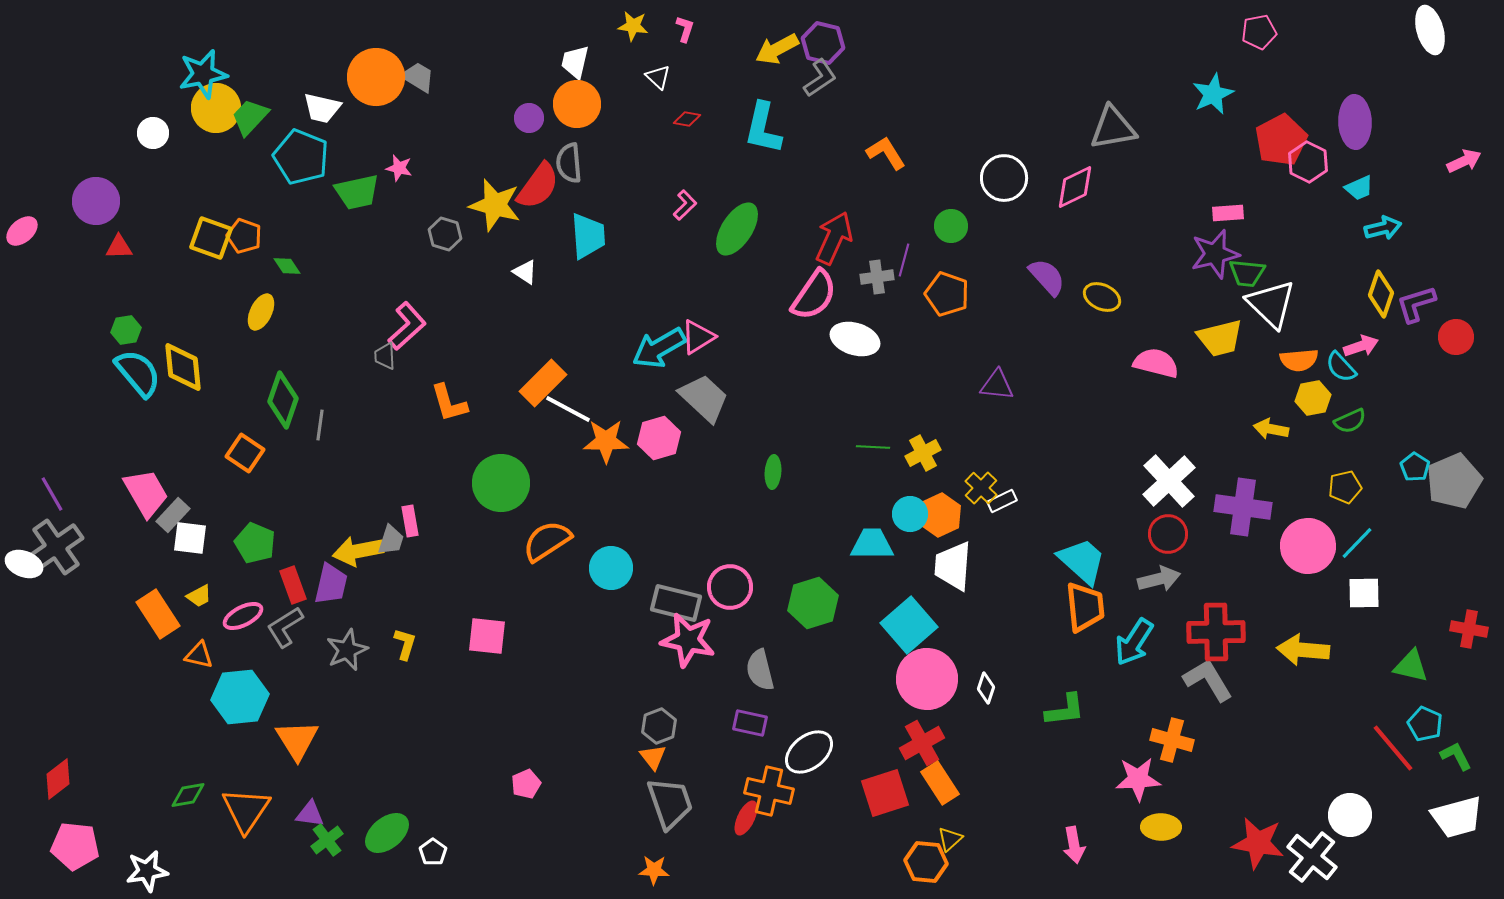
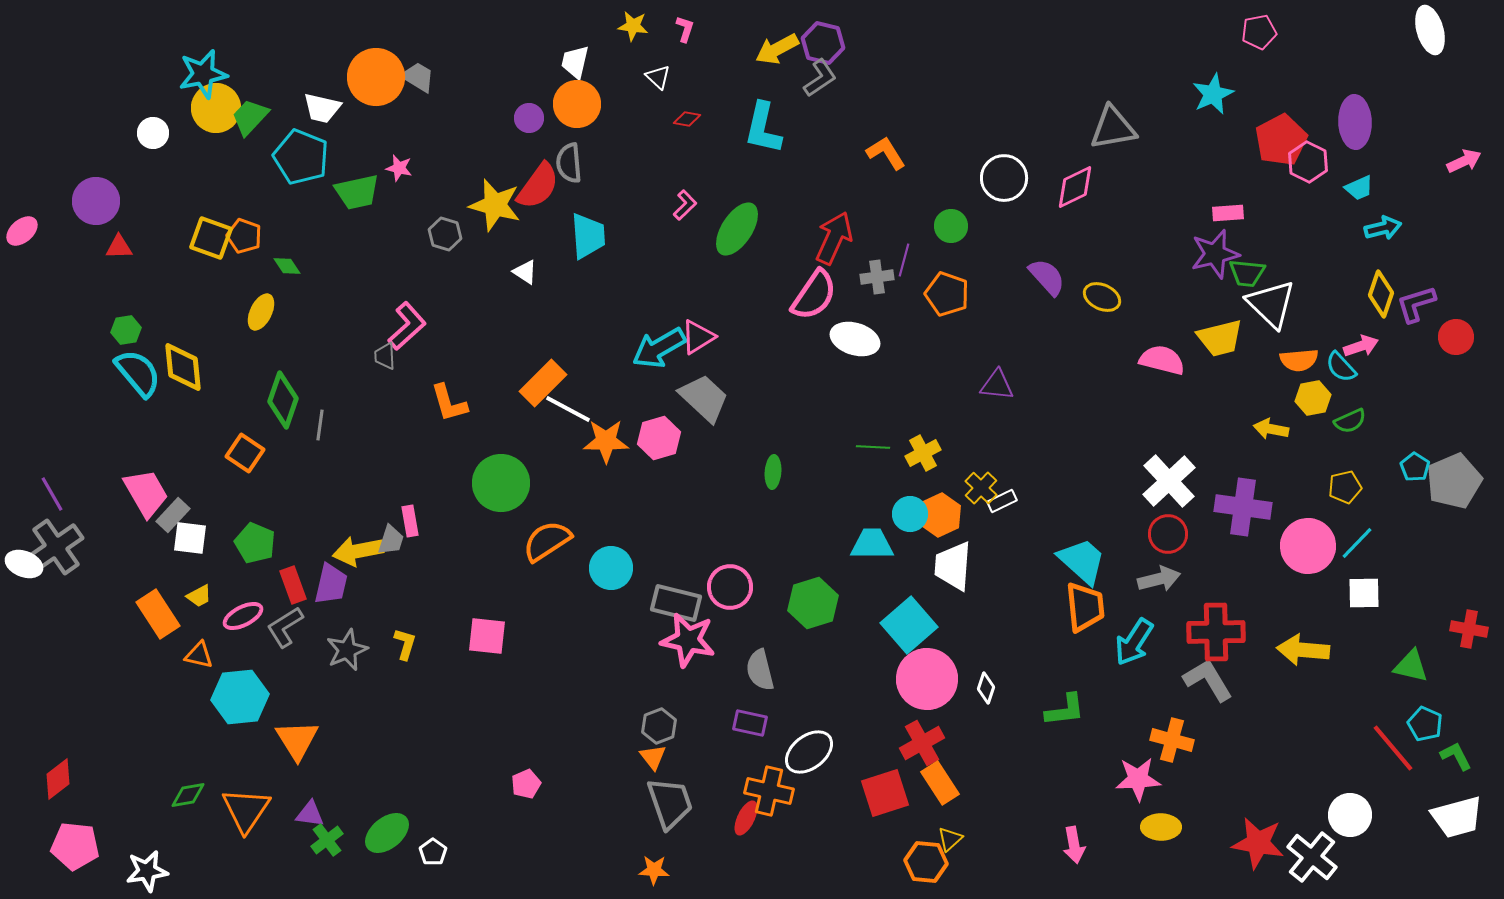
pink semicircle at (1156, 363): moved 6 px right, 3 px up
